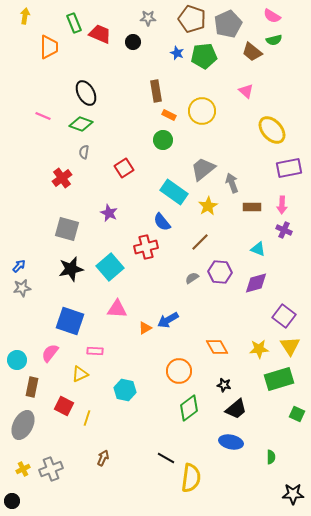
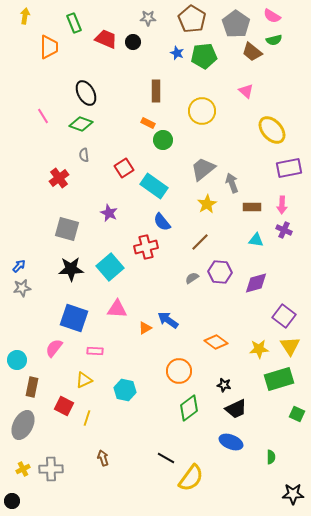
brown pentagon at (192, 19): rotated 12 degrees clockwise
gray pentagon at (228, 24): moved 8 px right; rotated 12 degrees counterclockwise
red trapezoid at (100, 34): moved 6 px right, 5 px down
brown rectangle at (156, 91): rotated 10 degrees clockwise
orange rectangle at (169, 115): moved 21 px left, 8 px down
pink line at (43, 116): rotated 35 degrees clockwise
gray semicircle at (84, 152): moved 3 px down; rotated 16 degrees counterclockwise
red cross at (62, 178): moved 3 px left
cyan rectangle at (174, 192): moved 20 px left, 6 px up
yellow star at (208, 206): moved 1 px left, 2 px up
cyan triangle at (258, 249): moved 2 px left, 9 px up; rotated 14 degrees counterclockwise
black star at (71, 269): rotated 10 degrees clockwise
blue arrow at (168, 320): rotated 65 degrees clockwise
blue square at (70, 321): moved 4 px right, 3 px up
orange diamond at (217, 347): moved 1 px left, 5 px up; rotated 25 degrees counterclockwise
pink semicircle at (50, 353): moved 4 px right, 5 px up
yellow triangle at (80, 374): moved 4 px right, 6 px down
black trapezoid at (236, 409): rotated 15 degrees clockwise
blue ellipse at (231, 442): rotated 10 degrees clockwise
brown arrow at (103, 458): rotated 42 degrees counterclockwise
gray cross at (51, 469): rotated 20 degrees clockwise
yellow semicircle at (191, 478): rotated 28 degrees clockwise
